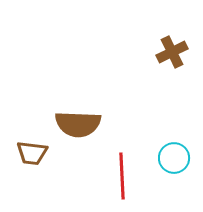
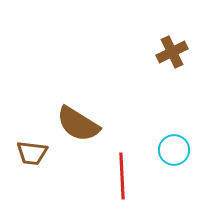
brown semicircle: rotated 30 degrees clockwise
cyan circle: moved 8 px up
